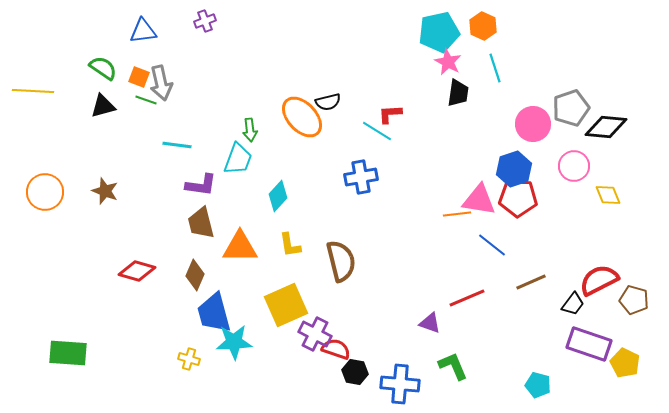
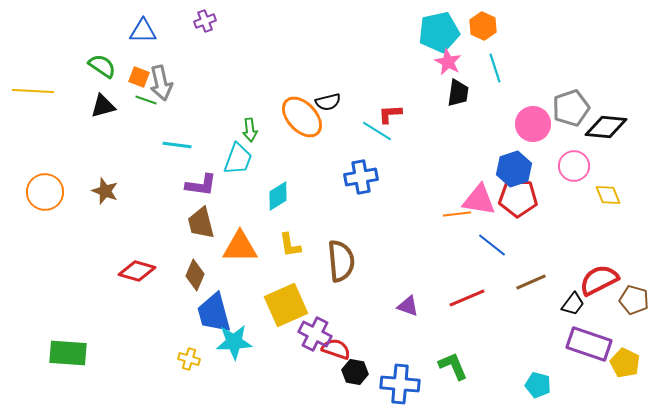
blue triangle at (143, 31): rotated 8 degrees clockwise
green semicircle at (103, 68): moved 1 px left, 2 px up
cyan diamond at (278, 196): rotated 16 degrees clockwise
brown semicircle at (341, 261): rotated 9 degrees clockwise
purple triangle at (430, 323): moved 22 px left, 17 px up
